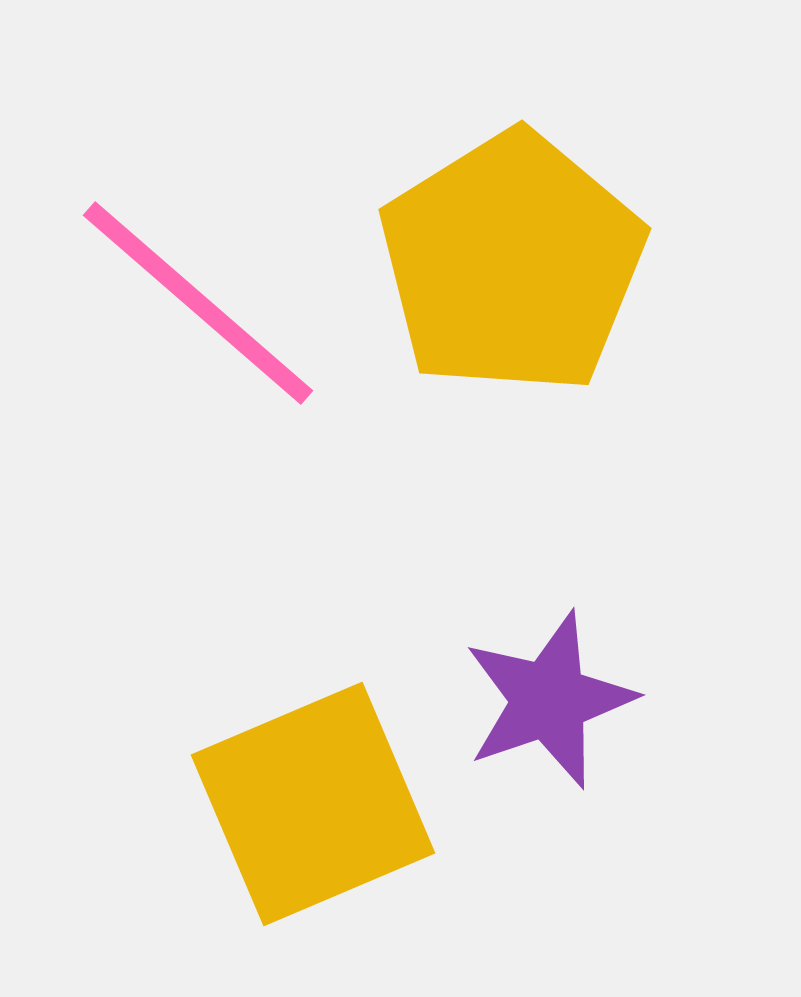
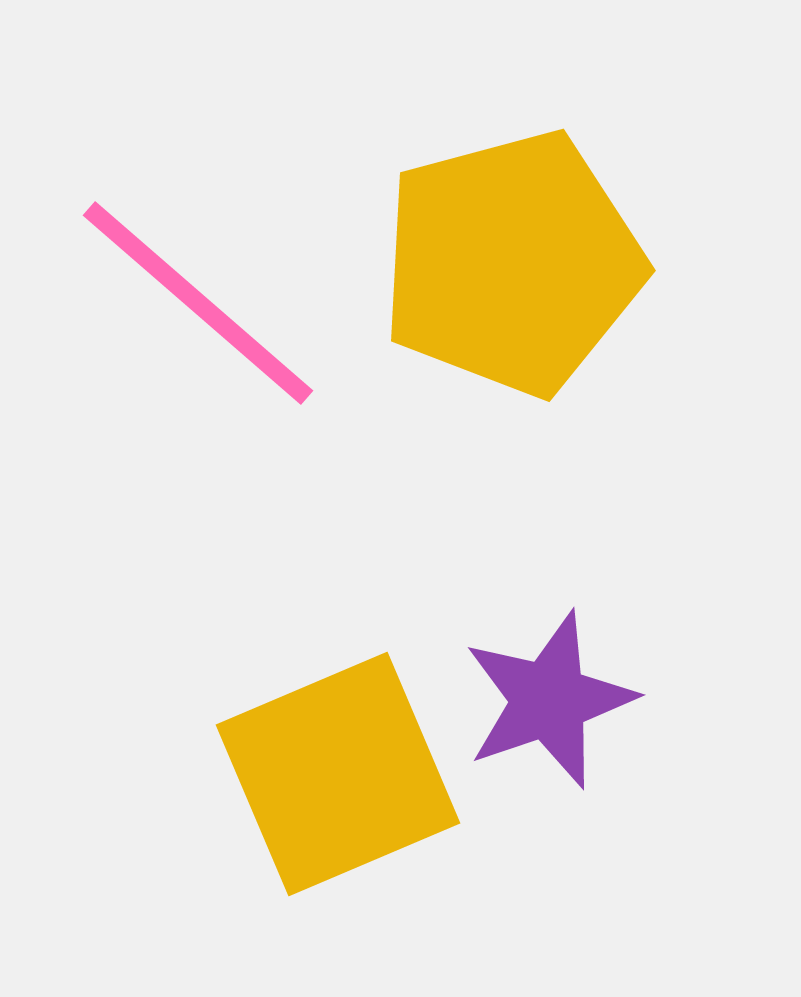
yellow pentagon: rotated 17 degrees clockwise
yellow square: moved 25 px right, 30 px up
